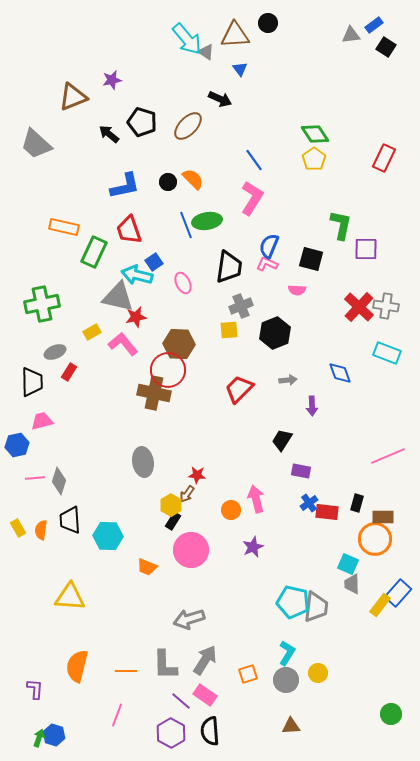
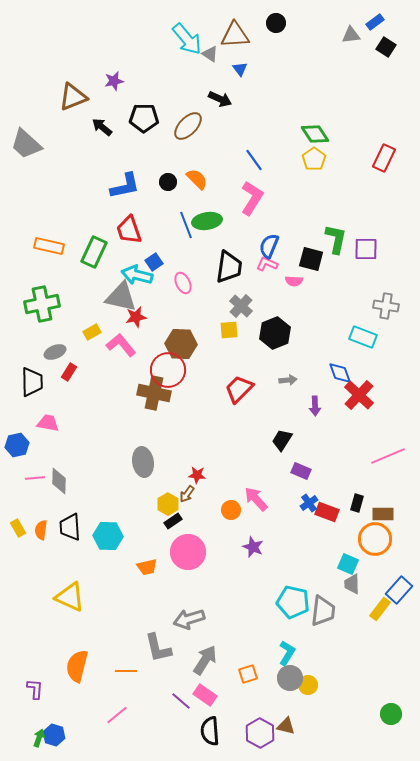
black circle at (268, 23): moved 8 px right
blue rectangle at (374, 25): moved 1 px right, 3 px up
gray triangle at (206, 52): moved 4 px right, 2 px down
purple star at (112, 80): moved 2 px right, 1 px down
black pentagon at (142, 122): moved 2 px right, 4 px up; rotated 16 degrees counterclockwise
black arrow at (109, 134): moved 7 px left, 7 px up
gray trapezoid at (36, 144): moved 10 px left
orange semicircle at (193, 179): moved 4 px right
green L-shape at (341, 225): moved 5 px left, 14 px down
orange rectangle at (64, 227): moved 15 px left, 19 px down
pink semicircle at (297, 290): moved 3 px left, 9 px up
gray triangle at (118, 297): moved 3 px right
gray cross at (241, 306): rotated 25 degrees counterclockwise
red cross at (359, 307): moved 88 px down
pink L-shape at (123, 344): moved 2 px left, 1 px down
brown hexagon at (179, 344): moved 2 px right
cyan rectangle at (387, 353): moved 24 px left, 16 px up
purple arrow at (312, 406): moved 3 px right
pink trapezoid at (42, 421): moved 6 px right, 2 px down; rotated 25 degrees clockwise
purple rectangle at (301, 471): rotated 12 degrees clockwise
gray diamond at (59, 481): rotated 16 degrees counterclockwise
pink arrow at (256, 499): rotated 28 degrees counterclockwise
yellow hexagon at (171, 505): moved 3 px left, 1 px up
red rectangle at (327, 512): rotated 15 degrees clockwise
brown rectangle at (383, 517): moved 3 px up
black trapezoid at (70, 520): moved 7 px down
black rectangle at (173, 521): rotated 24 degrees clockwise
purple star at (253, 547): rotated 25 degrees counterclockwise
pink circle at (191, 550): moved 3 px left, 2 px down
orange trapezoid at (147, 567): rotated 35 degrees counterclockwise
blue rectangle at (398, 593): moved 1 px right, 3 px up
yellow triangle at (70, 597): rotated 20 degrees clockwise
yellow rectangle at (380, 605): moved 4 px down
gray trapezoid at (316, 607): moved 7 px right, 4 px down
gray L-shape at (165, 665): moved 7 px left, 17 px up; rotated 12 degrees counterclockwise
yellow circle at (318, 673): moved 10 px left, 12 px down
gray circle at (286, 680): moved 4 px right, 2 px up
pink line at (117, 715): rotated 30 degrees clockwise
brown triangle at (291, 726): moved 5 px left; rotated 18 degrees clockwise
purple hexagon at (171, 733): moved 89 px right
